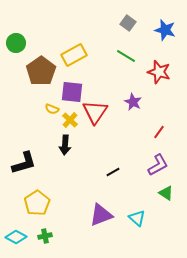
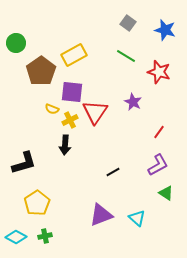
yellow cross: rotated 21 degrees clockwise
